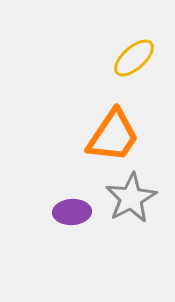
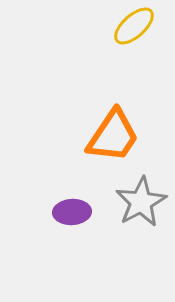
yellow ellipse: moved 32 px up
gray star: moved 10 px right, 4 px down
